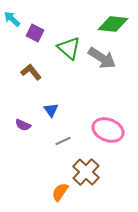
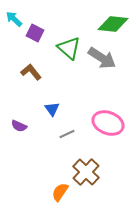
cyan arrow: moved 2 px right
blue triangle: moved 1 px right, 1 px up
purple semicircle: moved 4 px left, 1 px down
pink ellipse: moved 7 px up
gray line: moved 4 px right, 7 px up
